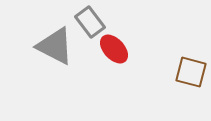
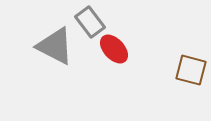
brown square: moved 2 px up
